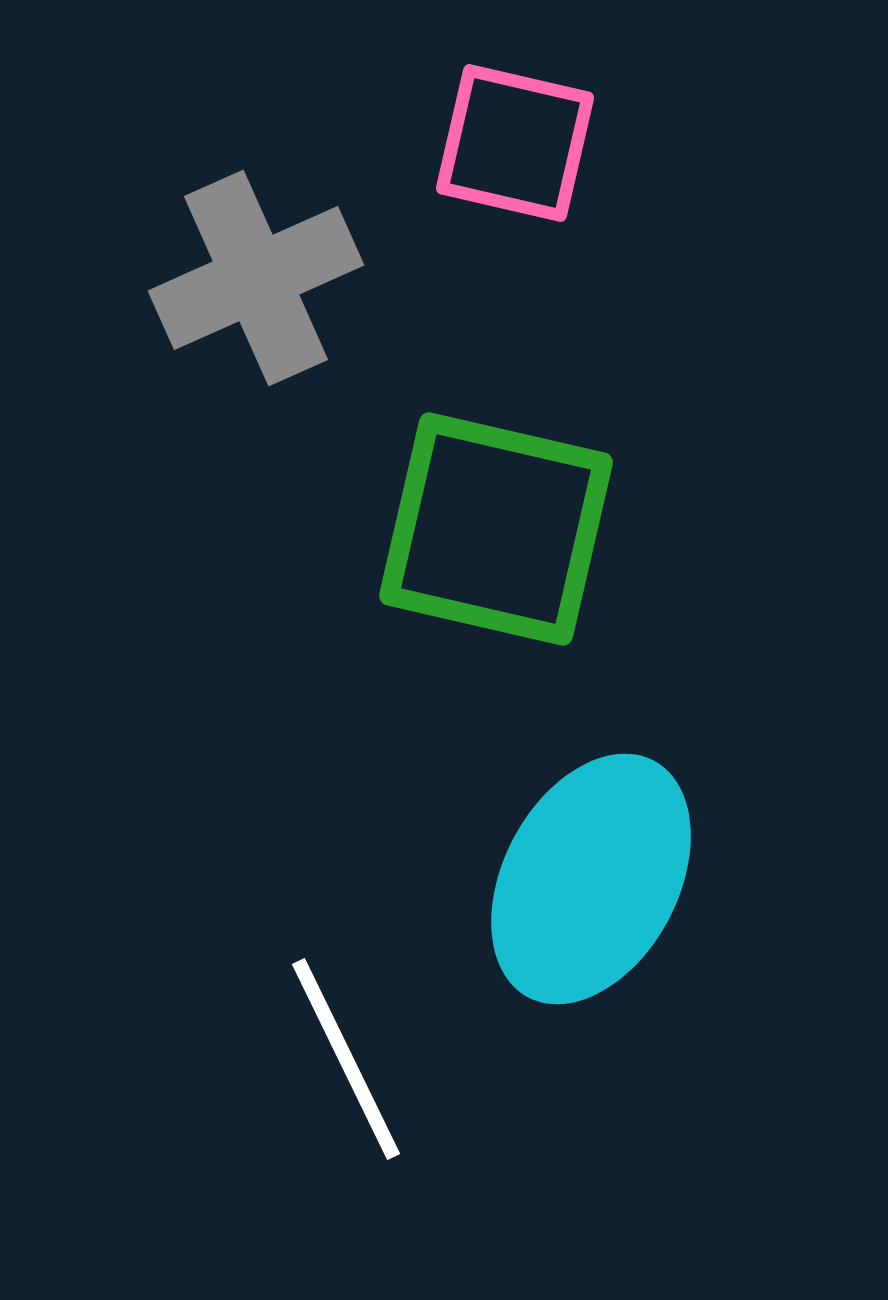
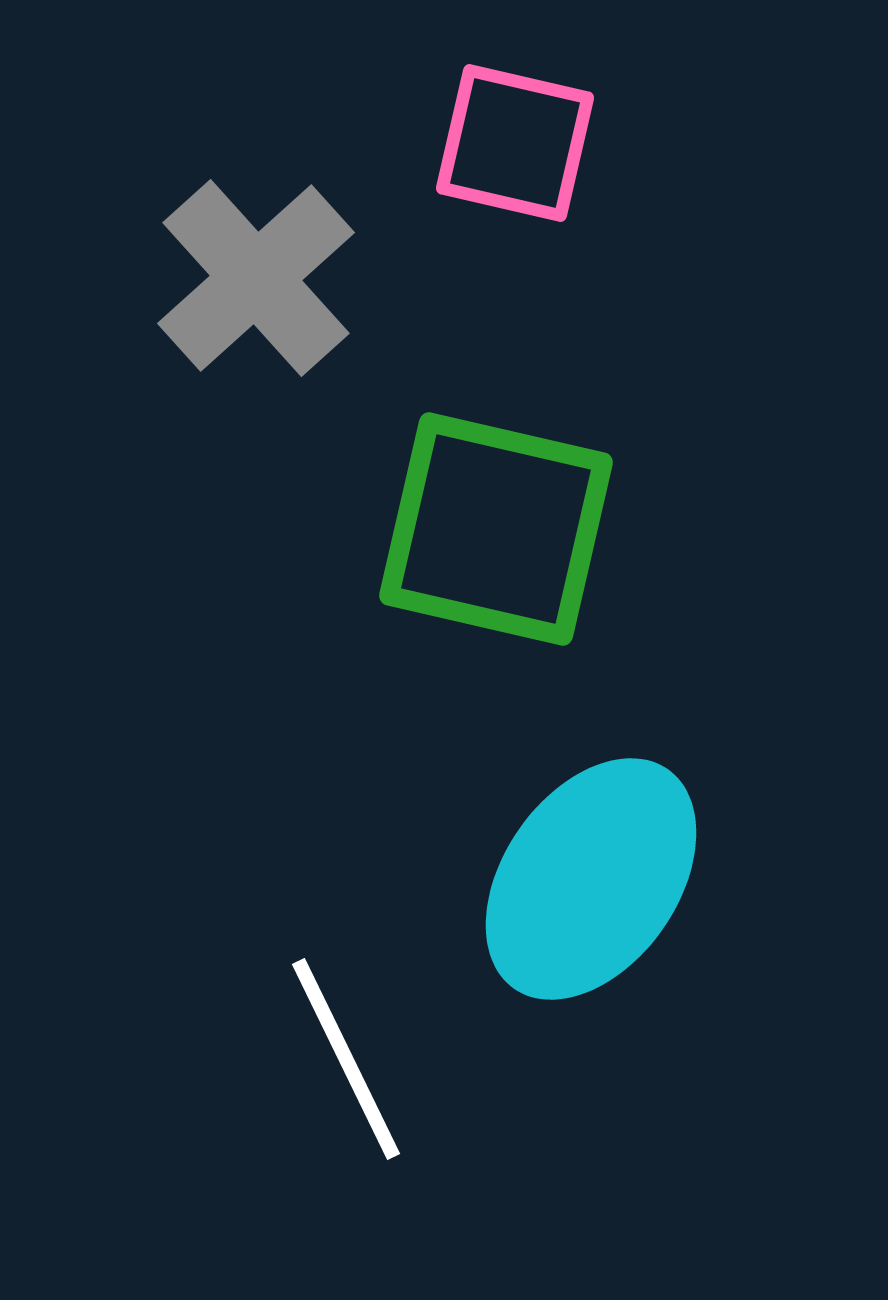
gray cross: rotated 18 degrees counterclockwise
cyan ellipse: rotated 7 degrees clockwise
